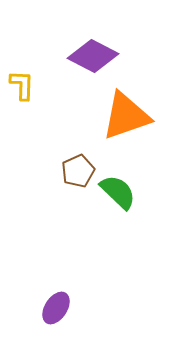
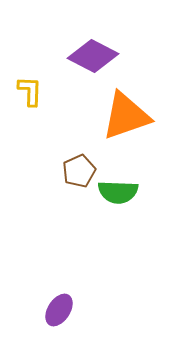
yellow L-shape: moved 8 px right, 6 px down
brown pentagon: moved 1 px right
green semicircle: rotated 138 degrees clockwise
purple ellipse: moved 3 px right, 2 px down
